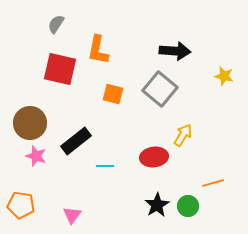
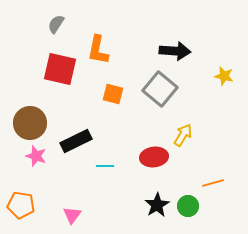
black rectangle: rotated 12 degrees clockwise
